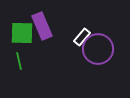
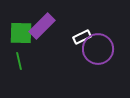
purple rectangle: rotated 68 degrees clockwise
green square: moved 1 px left
white rectangle: rotated 24 degrees clockwise
